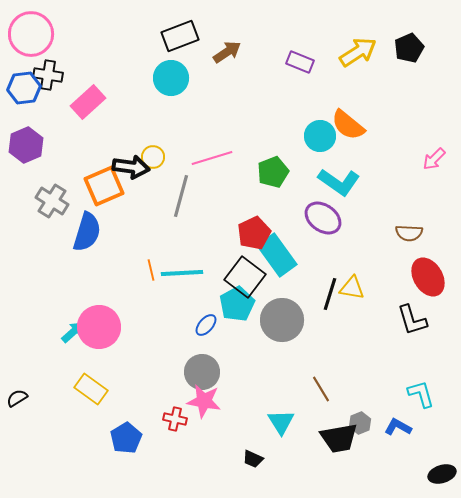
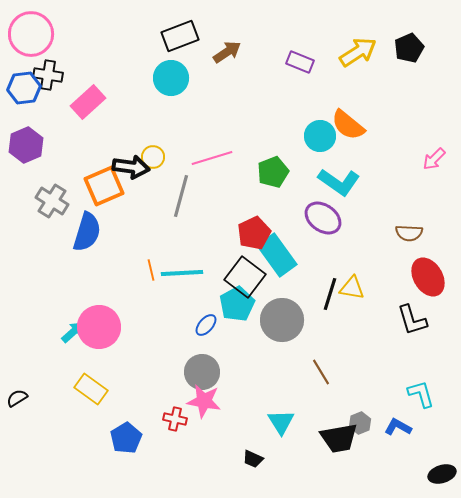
brown line at (321, 389): moved 17 px up
